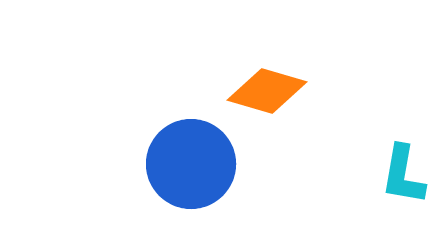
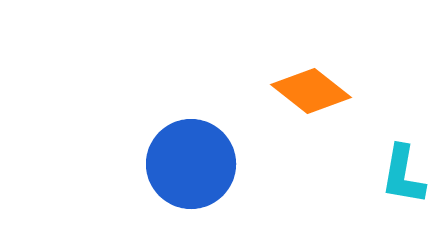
orange diamond: moved 44 px right; rotated 22 degrees clockwise
